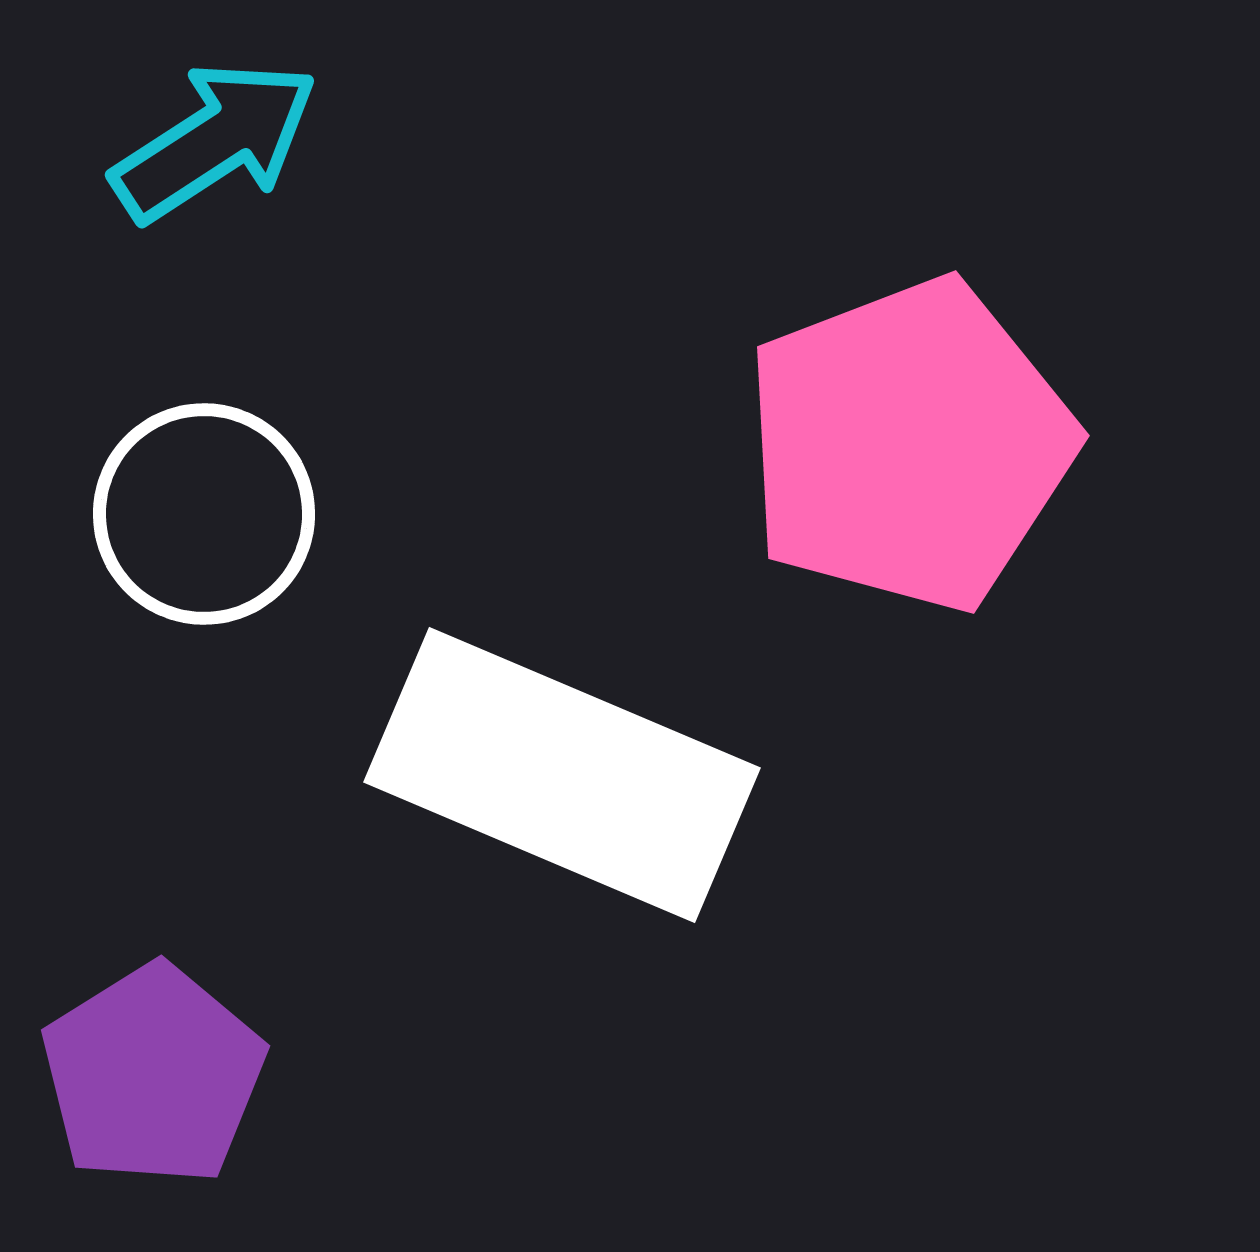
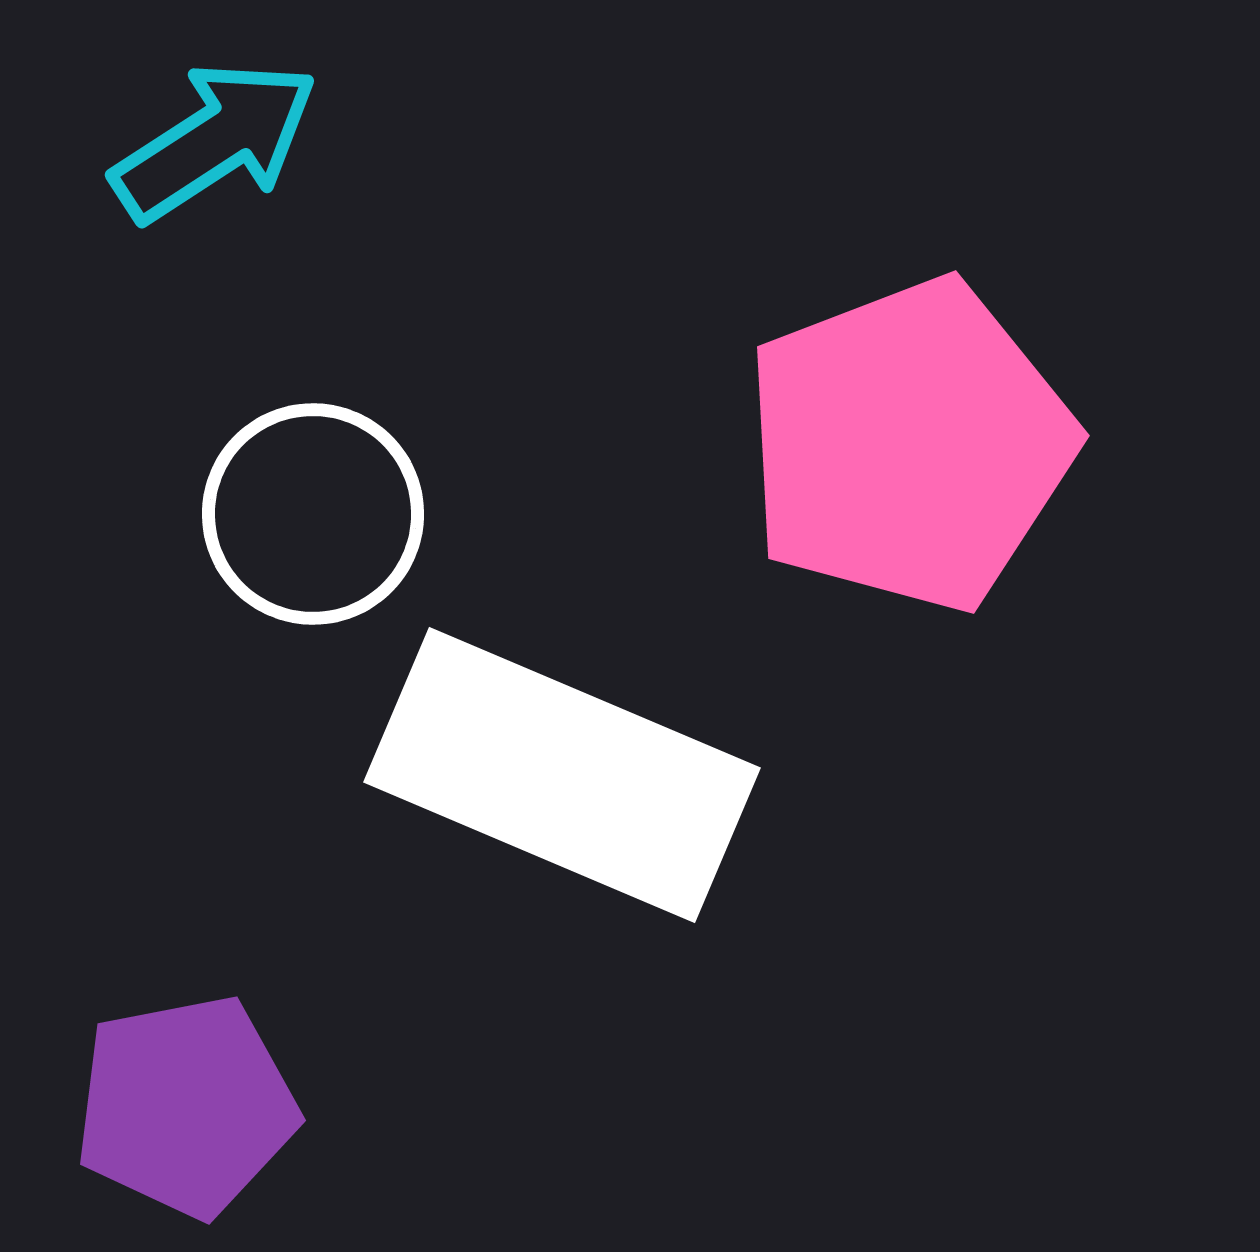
white circle: moved 109 px right
purple pentagon: moved 33 px right, 31 px down; rotated 21 degrees clockwise
